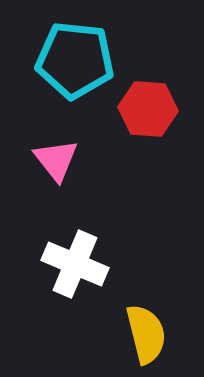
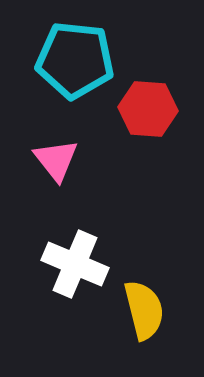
yellow semicircle: moved 2 px left, 24 px up
